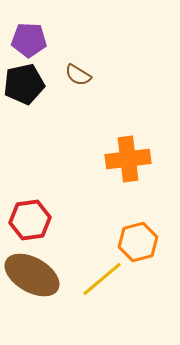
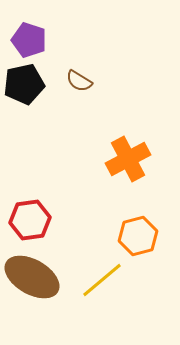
purple pentagon: rotated 16 degrees clockwise
brown semicircle: moved 1 px right, 6 px down
orange cross: rotated 21 degrees counterclockwise
orange hexagon: moved 6 px up
brown ellipse: moved 2 px down
yellow line: moved 1 px down
